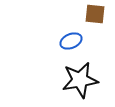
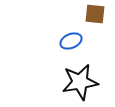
black star: moved 2 px down
